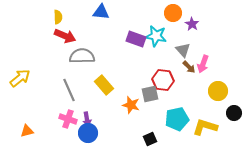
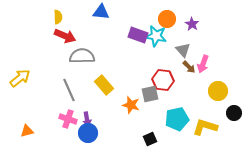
orange circle: moved 6 px left, 6 px down
purple rectangle: moved 2 px right, 4 px up
